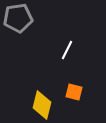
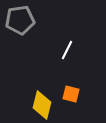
gray pentagon: moved 2 px right, 2 px down
orange square: moved 3 px left, 2 px down
